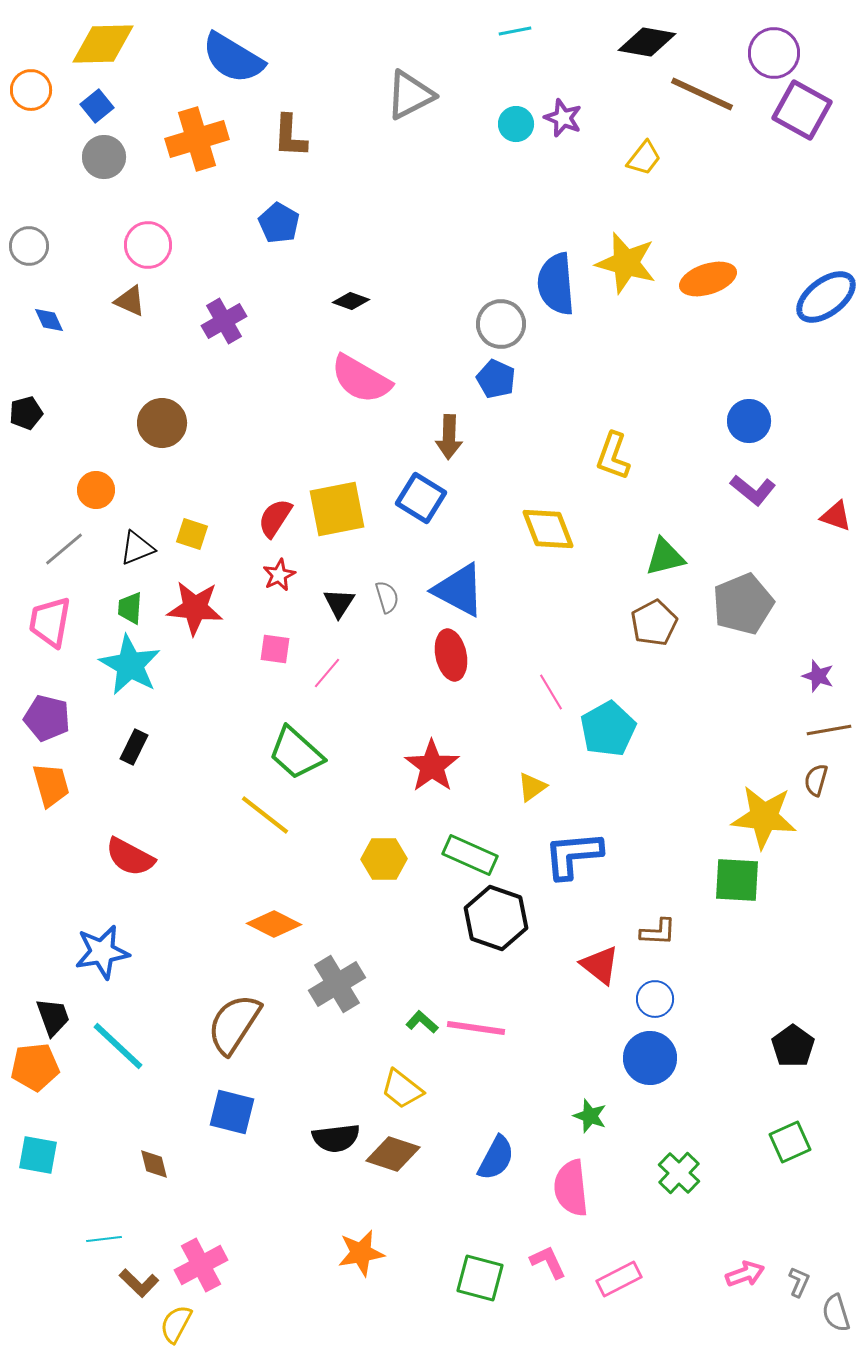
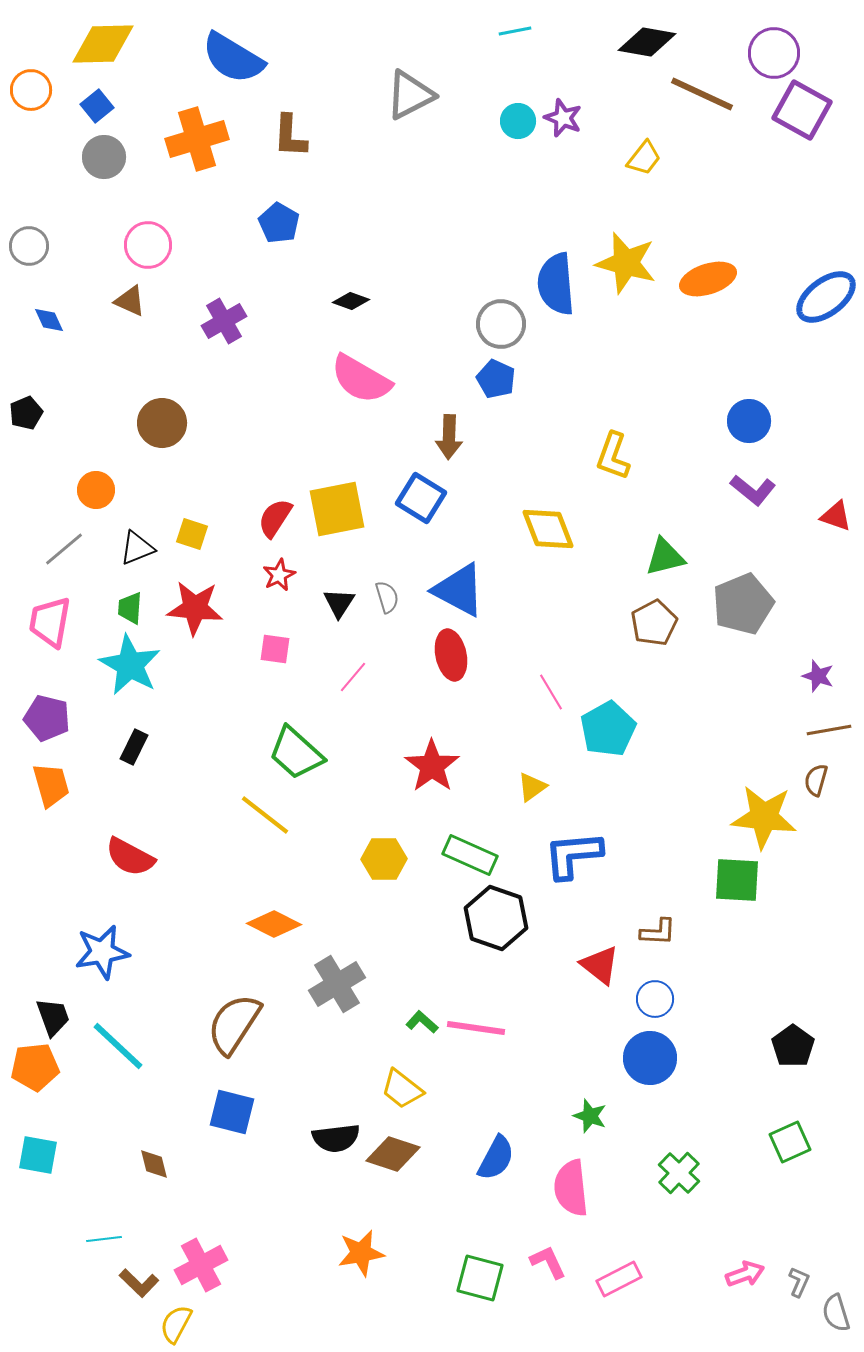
cyan circle at (516, 124): moved 2 px right, 3 px up
black pentagon at (26, 413): rotated 8 degrees counterclockwise
pink line at (327, 673): moved 26 px right, 4 px down
